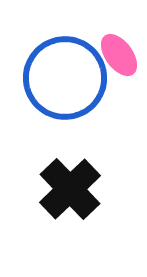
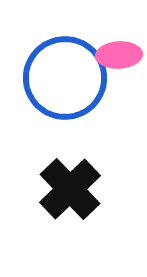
pink ellipse: rotated 57 degrees counterclockwise
